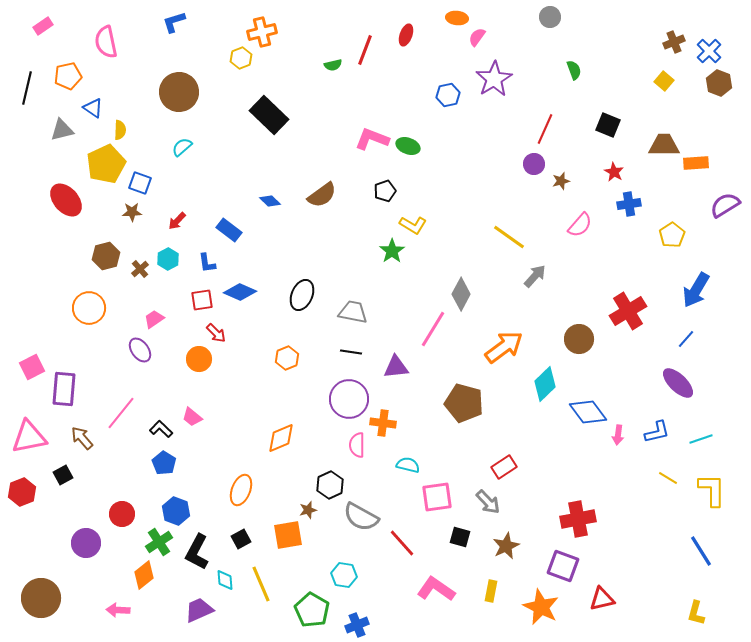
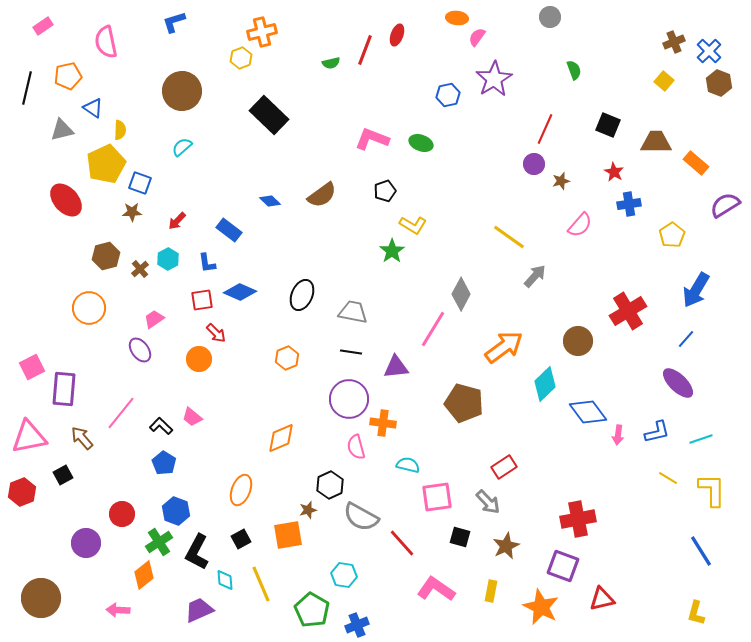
red ellipse at (406, 35): moved 9 px left
green semicircle at (333, 65): moved 2 px left, 2 px up
brown circle at (179, 92): moved 3 px right, 1 px up
brown trapezoid at (664, 145): moved 8 px left, 3 px up
green ellipse at (408, 146): moved 13 px right, 3 px up
orange rectangle at (696, 163): rotated 45 degrees clockwise
brown circle at (579, 339): moved 1 px left, 2 px down
black L-shape at (161, 429): moved 3 px up
pink semicircle at (357, 445): moved 1 px left, 2 px down; rotated 15 degrees counterclockwise
